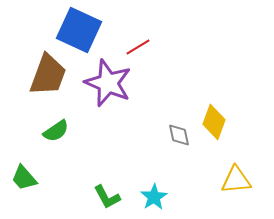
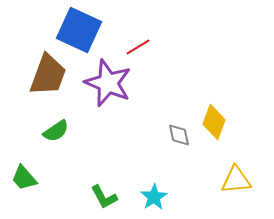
green L-shape: moved 3 px left
